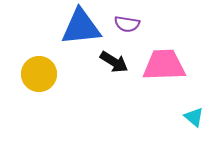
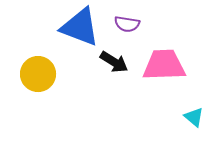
blue triangle: moved 1 px left; rotated 27 degrees clockwise
yellow circle: moved 1 px left
